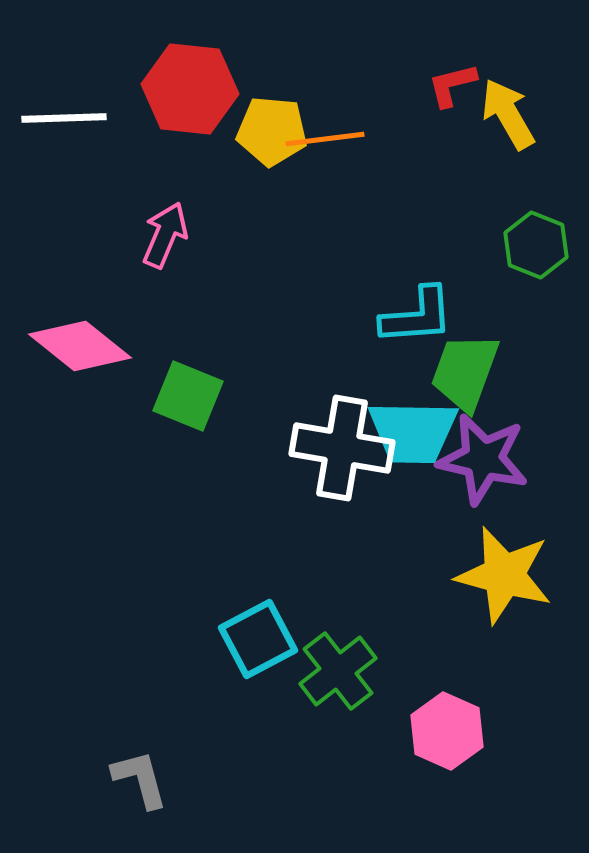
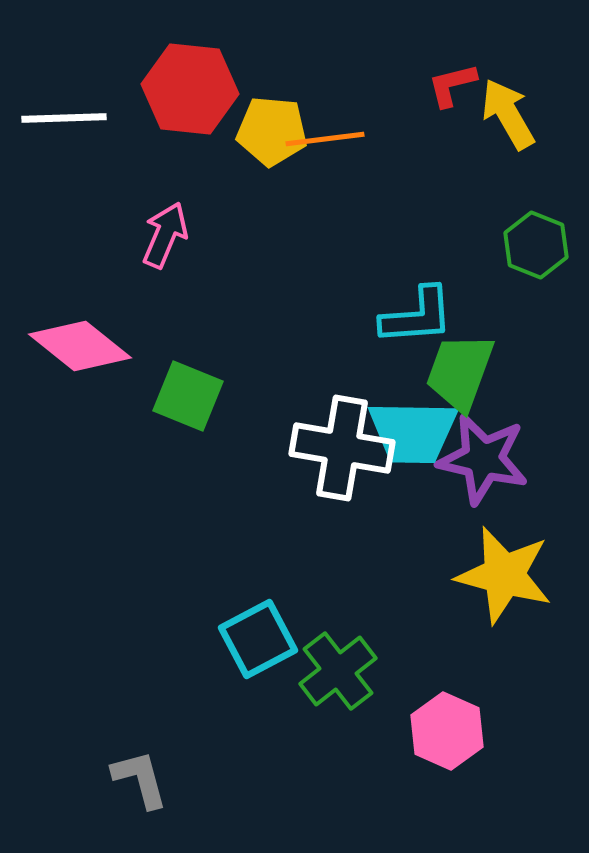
green trapezoid: moved 5 px left
